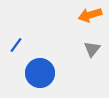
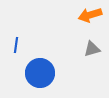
blue line: rotated 28 degrees counterclockwise
gray triangle: rotated 36 degrees clockwise
